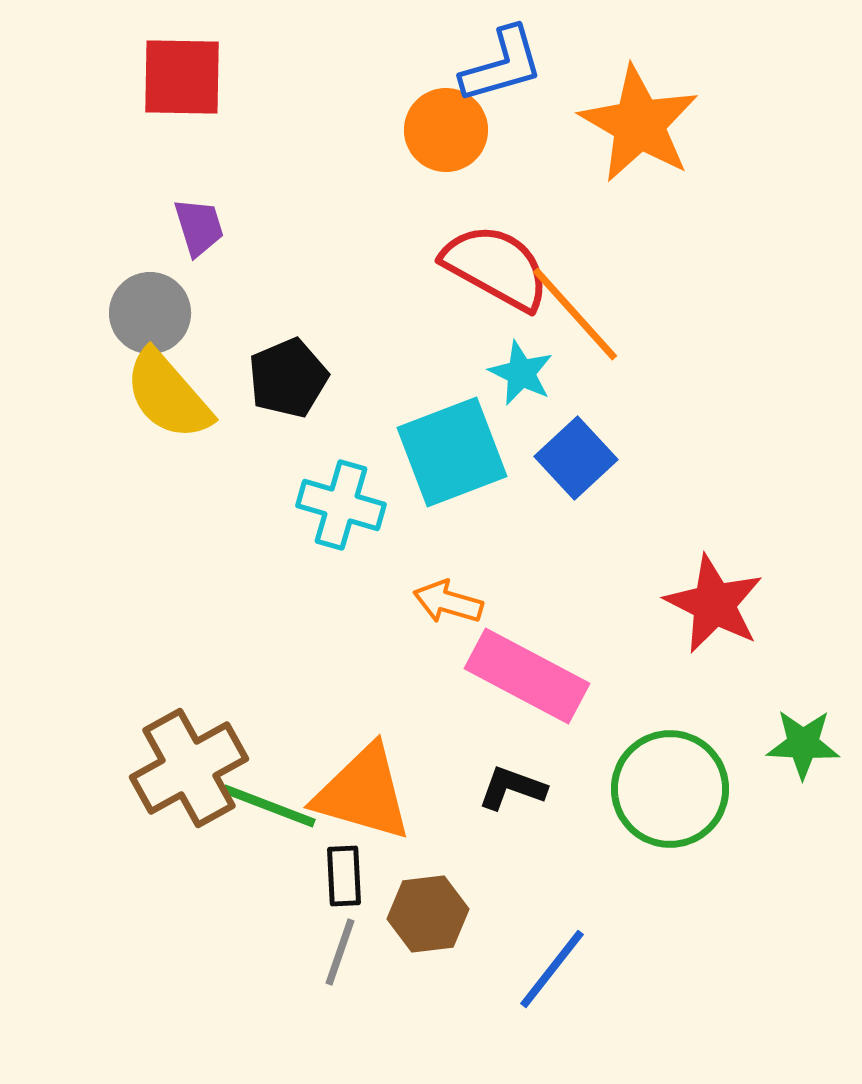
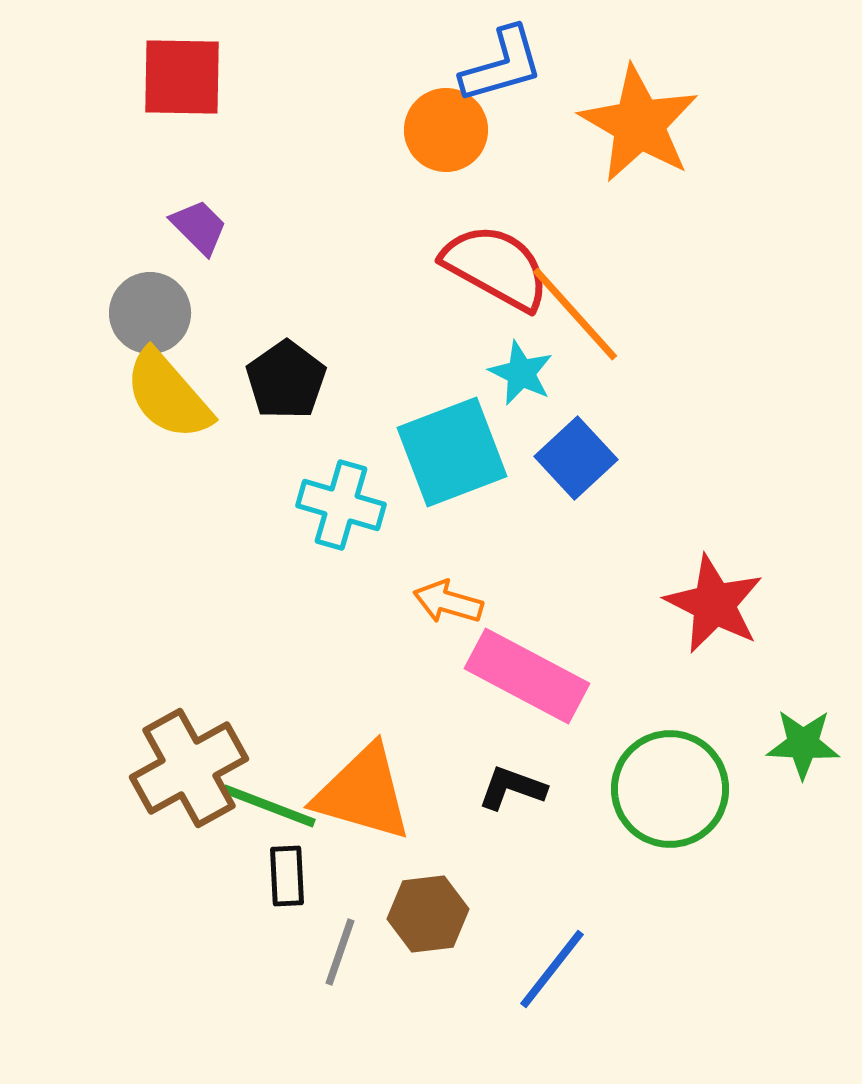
purple trapezoid: rotated 28 degrees counterclockwise
black pentagon: moved 2 px left, 2 px down; rotated 12 degrees counterclockwise
black rectangle: moved 57 px left
